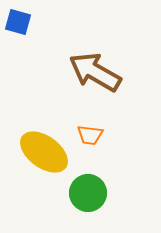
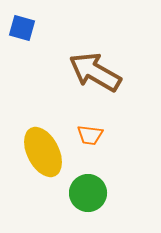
blue square: moved 4 px right, 6 px down
yellow ellipse: moved 1 px left; rotated 27 degrees clockwise
